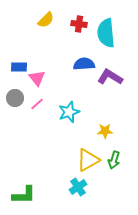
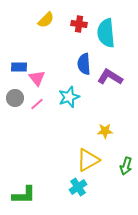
blue semicircle: rotated 90 degrees counterclockwise
cyan star: moved 15 px up
green arrow: moved 12 px right, 6 px down
